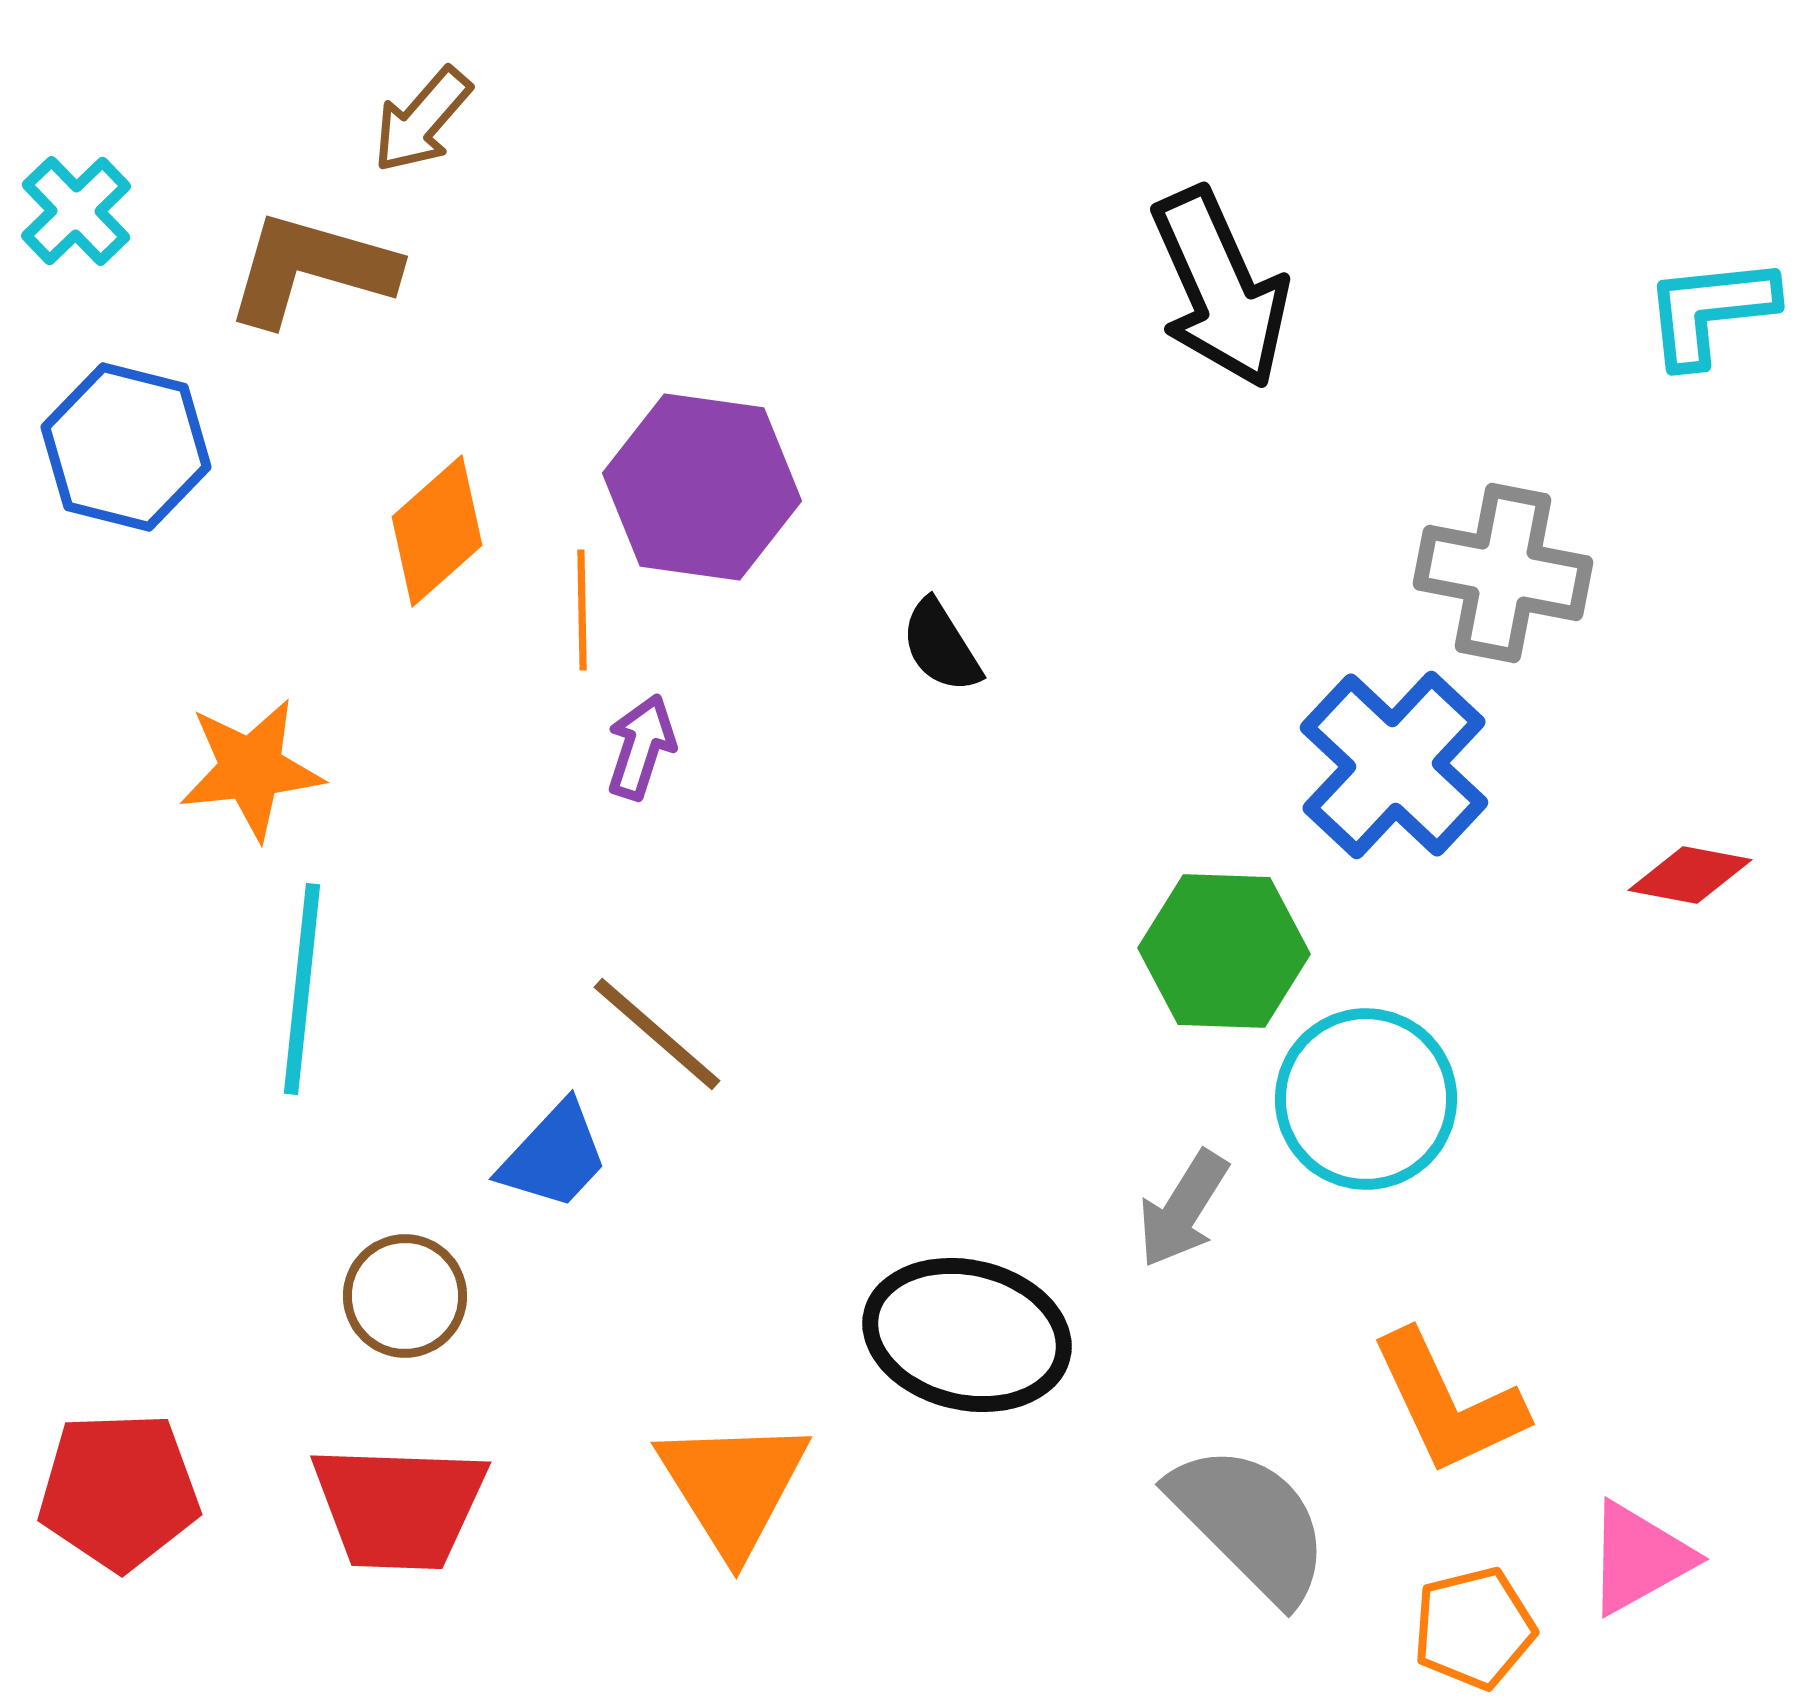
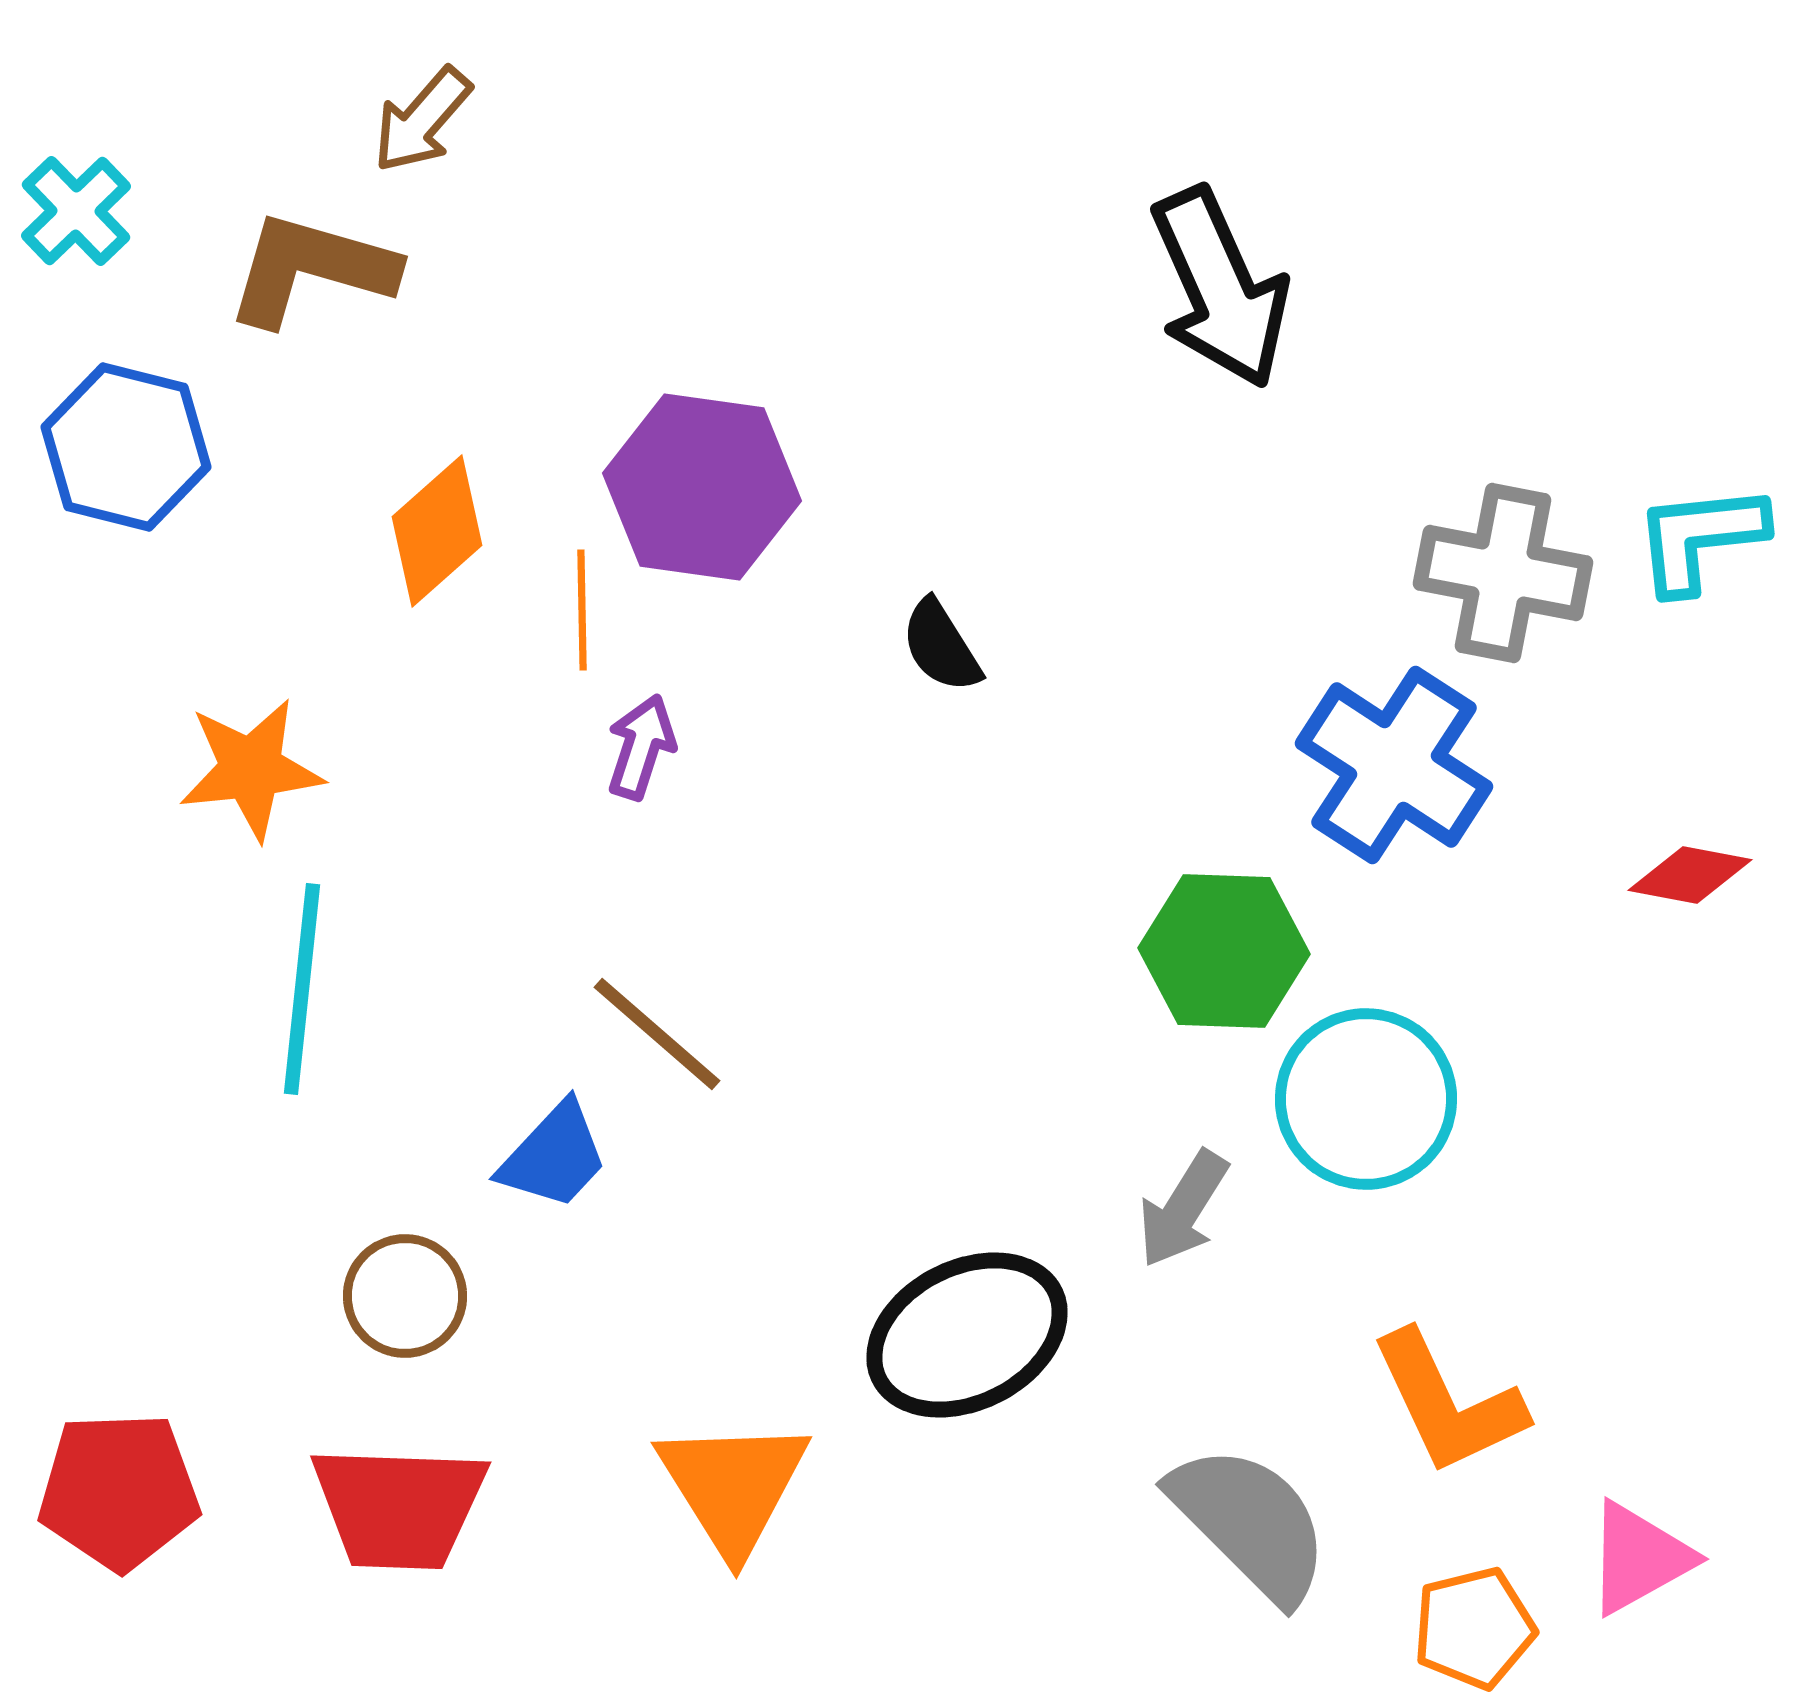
cyan L-shape: moved 10 px left, 227 px down
blue cross: rotated 10 degrees counterclockwise
black ellipse: rotated 40 degrees counterclockwise
